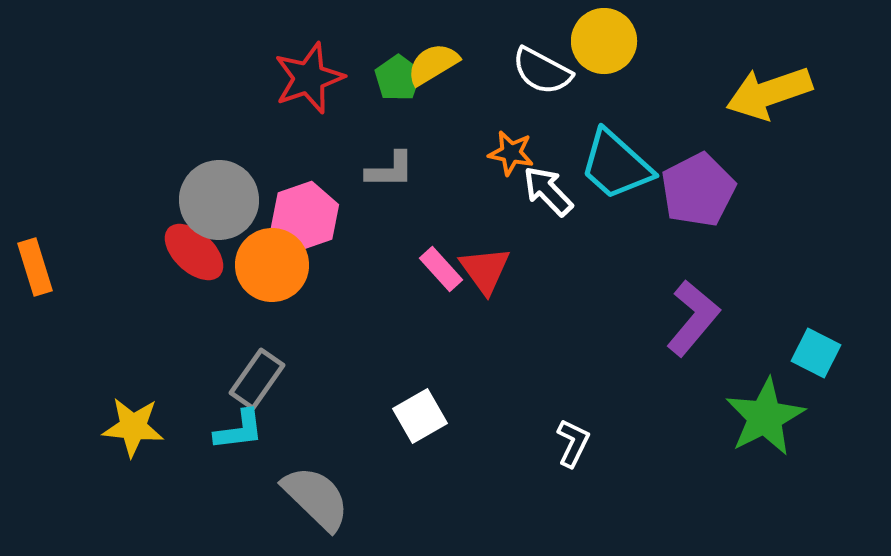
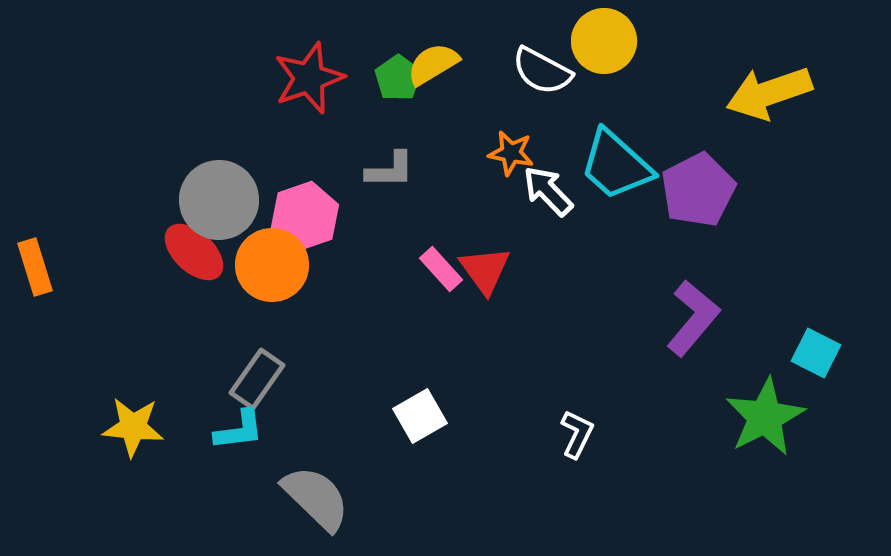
white L-shape: moved 4 px right, 9 px up
